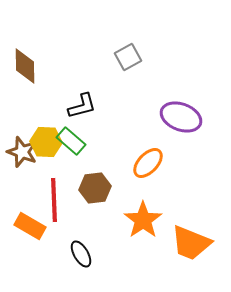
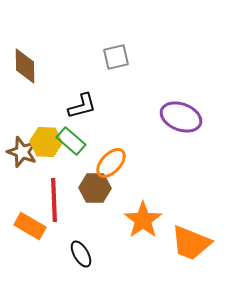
gray square: moved 12 px left; rotated 16 degrees clockwise
orange ellipse: moved 37 px left
brown hexagon: rotated 8 degrees clockwise
